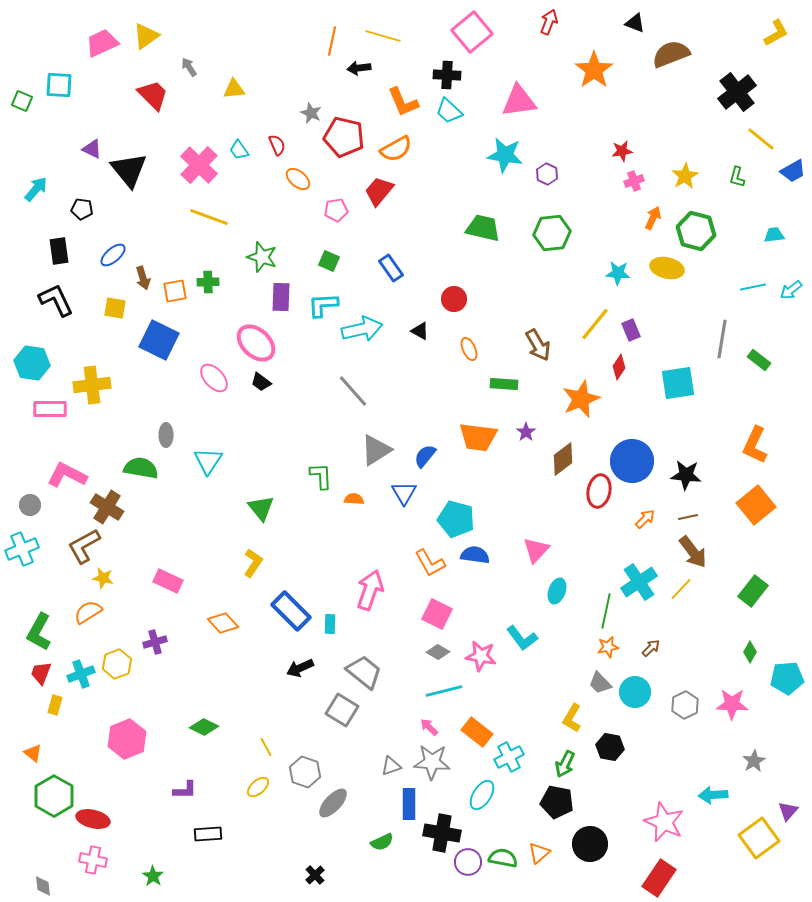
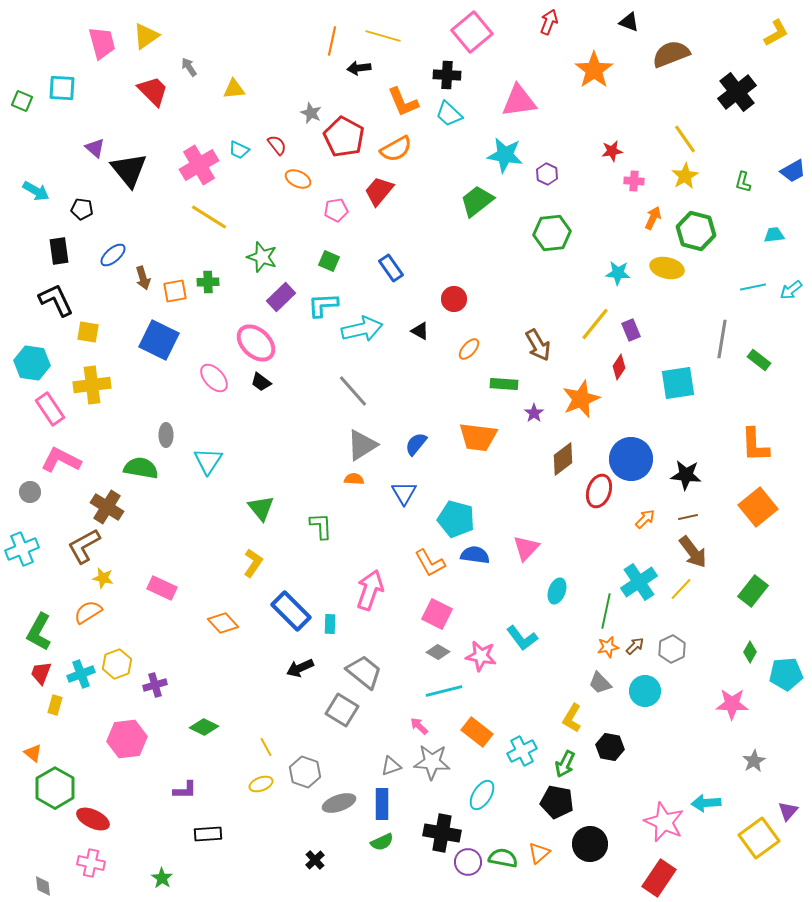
black triangle at (635, 23): moved 6 px left, 1 px up
pink trapezoid at (102, 43): rotated 100 degrees clockwise
cyan square at (59, 85): moved 3 px right, 3 px down
red trapezoid at (153, 95): moved 4 px up
cyan trapezoid at (449, 111): moved 3 px down
red pentagon at (344, 137): rotated 15 degrees clockwise
yellow line at (761, 139): moved 76 px left; rotated 16 degrees clockwise
red semicircle at (277, 145): rotated 15 degrees counterclockwise
purple triangle at (92, 149): moved 3 px right, 1 px up; rotated 15 degrees clockwise
cyan trapezoid at (239, 150): rotated 30 degrees counterclockwise
red star at (622, 151): moved 10 px left
pink cross at (199, 165): rotated 15 degrees clockwise
green L-shape at (737, 177): moved 6 px right, 5 px down
orange ellipse at (298, 179): rotated 15 degrees counterclockwise
pink cross at (634, 181): rotated 24 degrees clockwise
cyan arrow at (36, 189): moved 2 px down; rotated 80 degrees clockwise
yellow line at (209, 217): rotated 12 degrees clockwise
green trapezoid at (483, 228): moved 6 px left, 27 px up; rotated 51 degrees counterclockwise
purple rectangle at (281, 297): rotated 44 degrees clockwise
yellow square at (115, 308): moved 27 px left, 24 px down
orange ellipse at (469, 349): rotated 65 degrees clockwise
pink rectangle at (50, 409): rotated 56 degrees clockwise
purple star at (526, 432): moved 8 px right, 19 px up
orange L-shape at (755, 445): rotated 27 degrees counterclockwise
gray triangle at (376, 450): moved 14 px left, 5 px up
blue semicircle at (425, 456): moved 9 px left, 12 px up
blue circle at (632, 461): moved 1 px left, 2 px up
pink L-shape at (67, 475): moved 6 px left, 15 px up
green L-shape at (321, 476): moved 50 px down
red ellipse at (599, 491): rotated 8 degrees clockwise
orange semicircle at (354, 499): moved 20 px up
gray circle at (30, 505): moved 13 px up
orange square at (756, 505): moved 2 px right, 2 px down
pink triangle at (536, 550): moved 10 px left, 2 px up
pink rectangle at (168, 581): moved 6 px left, 7 px down
purple cross at (155, 642): moved 43 px down
brown arrow at (651, 648): moved 16 px left, 2 px up
cyan pentagon at (787, 678): moved 1 px left, 4 px up
cyan circle at (635, 692): moved 10 px right, 1 px up
gray hexagon at (685, 705): moved 13 px left, 56 px up
pink arrow at (429, 727): moved 10 px left, 1 px up
pink hexagon at (127, 739): rotated 15 degrees clockwise
cyan cross at (509, 757): moved 13 px right, 6 px up
yellow ellipse at (258, 787): moved 3 px right, 3 px up; rotated 20 degrees clockwise
cyan arrow at (713, 795): moved 7 px left, 8 px down
green hexagon at (54, 796): moved 1 px right, 8 px up
gray ellipse at (333, 803): moved 6 px right; rotated 28 degrees clockwise
blue rectangle at (409, 804): moved 27 px left
red ellipse at (93, 819): rotated 12 degrees clockwise
pink cross at (93, 860): moved 2 px left, 3 px down
black cross at (315, 875): moved 15 px up
green star at (153, 876): moved 9 px right, 2 px down
